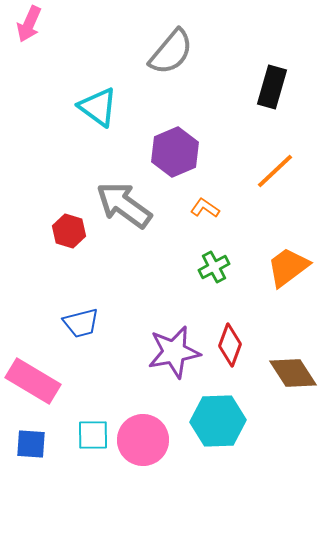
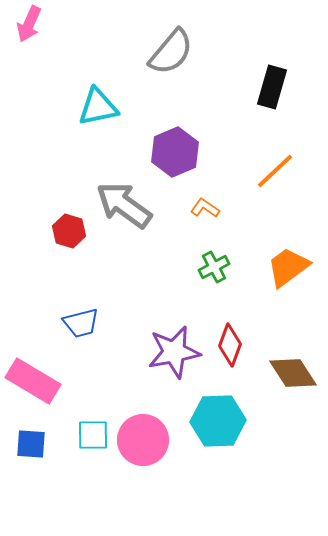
cyan triangle: rotated 48 degrees counterclockwise
